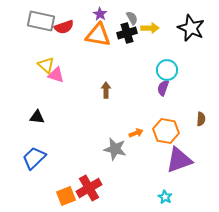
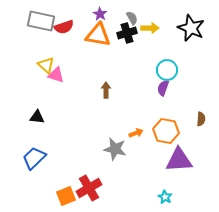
purple triangle: rotated 16 degrees clockwise
